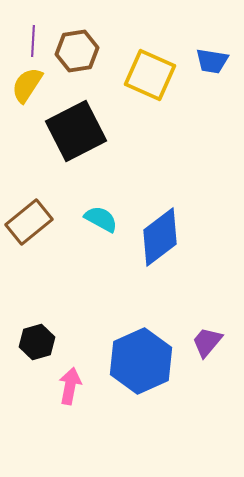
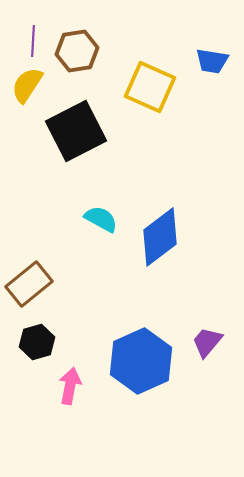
yellow square: moved 12 px down
brown rectangle: moved 62 px down
